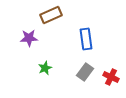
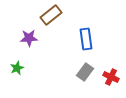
brown rectangle: rotated 15 degrees counterclockwise
green star: moved 28 px left
